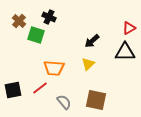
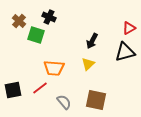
black arrow: rotated 21 degrees counterclockwise
black triangle: rotated 15 degrees counterclockwise
